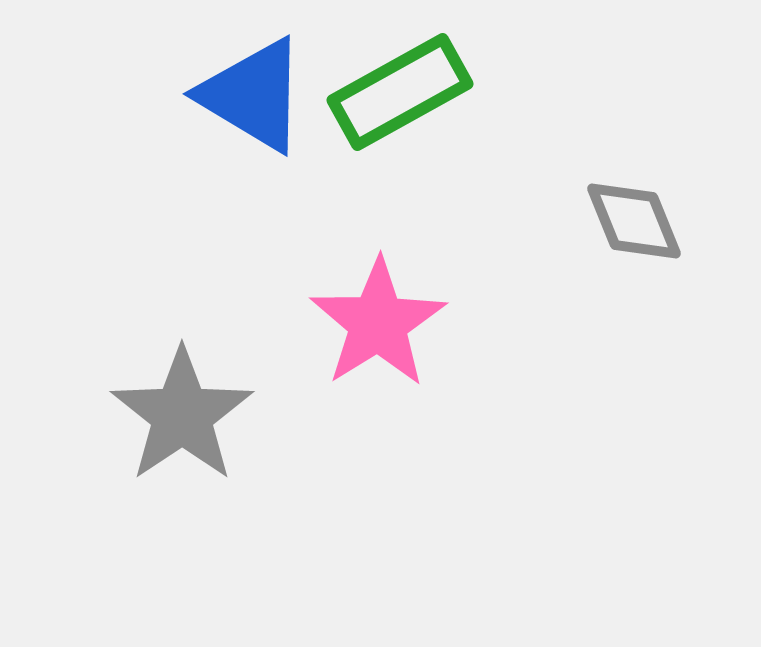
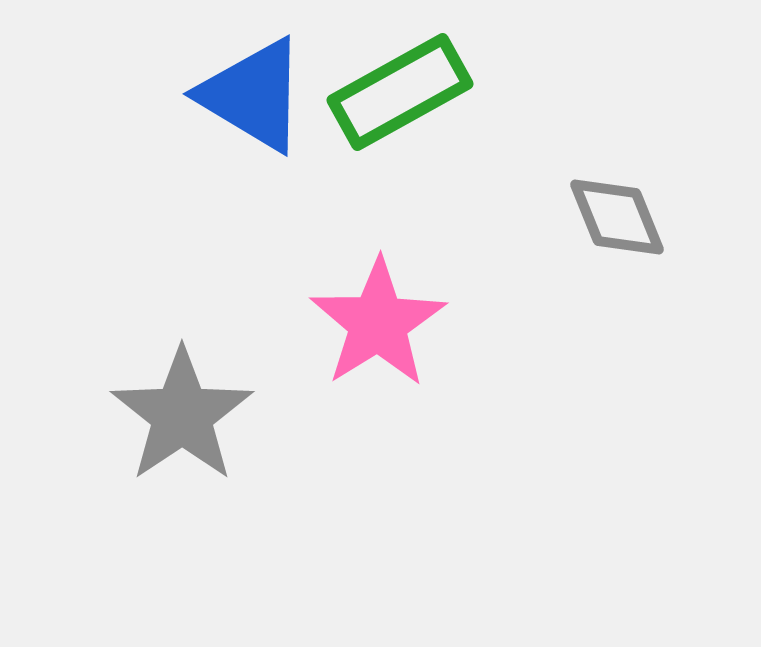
gray diamond: moved 17 px left, 4 px up
